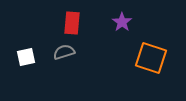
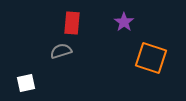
purple star: moved 2 px right
gray semicircle: moved 3 px left, 1 px up
white square: moved 26 px down
